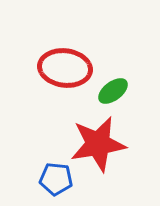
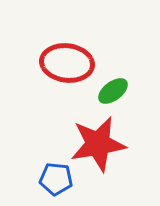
red ellipse: moved 2 px right, 5 px up
